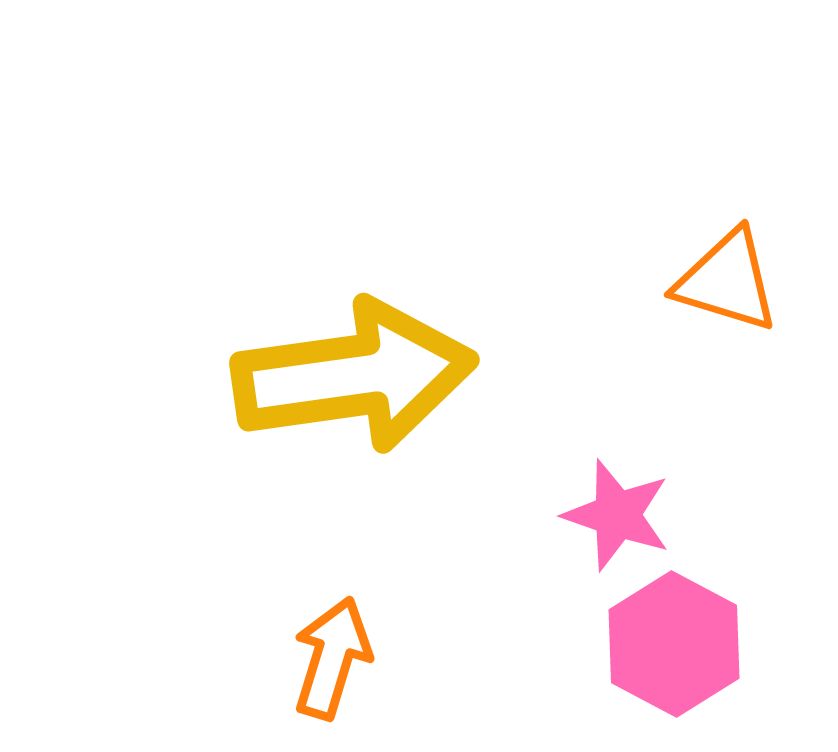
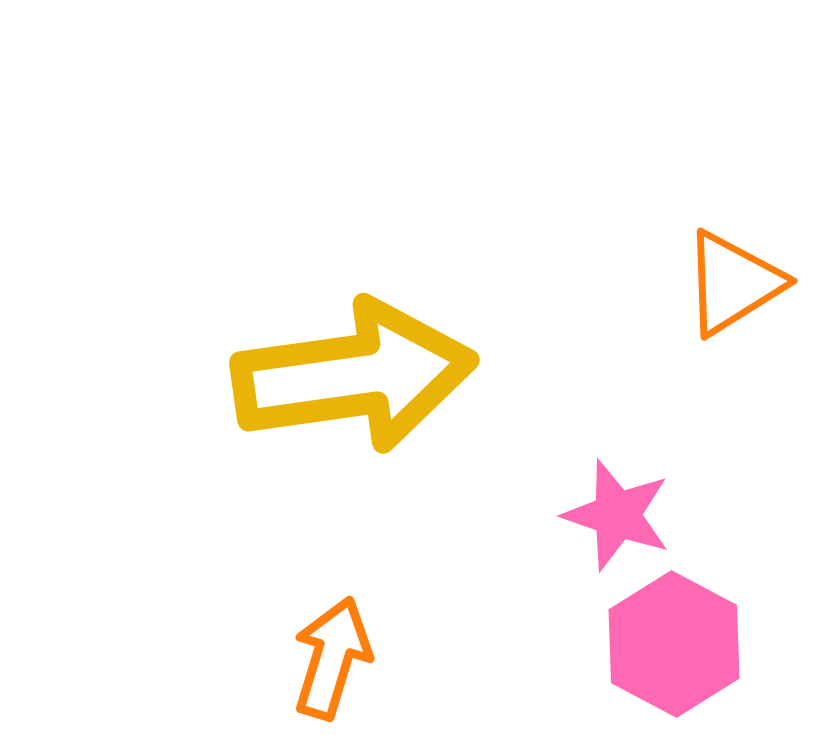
orange triangle: moved 6 px right, 2 px down; rotated 49 degrees counterclockwise
